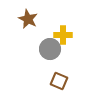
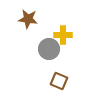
brown star: rotated 18 degrees counterclockwise
gray circle: moved 1 px left
